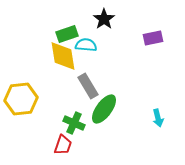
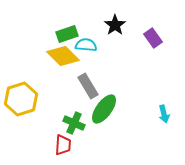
black star: moved 11 px right, 6 px down
purple rectangle: rotated 66 degrees clockwise
yellow diamond: rotated 36 degrees counterclockwise
yellow hexagon: rotated 12 degrees counterclockwise
cyan arrow: moved 6 px right, 4 px up
red trapezoid: rotated 15 degrees counterclockwise
